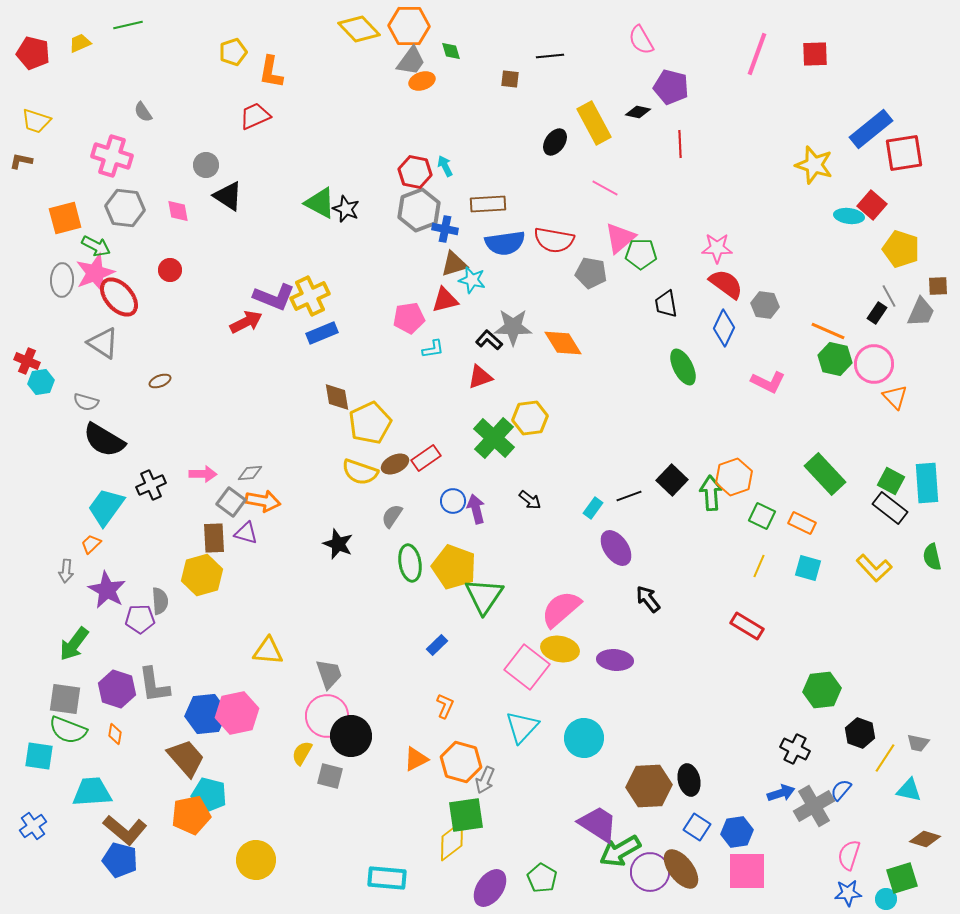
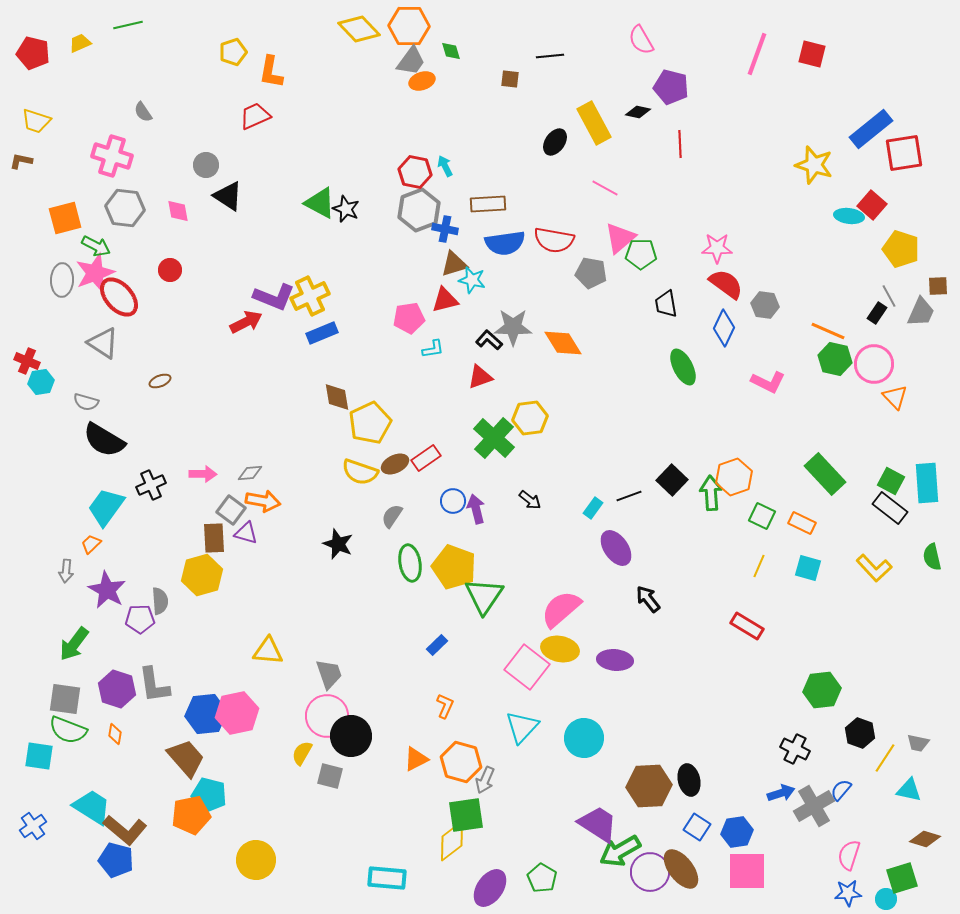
red square at (815, 54): moved 3 px left; rotated 16 degrees clockwise
gray square at (231, 502): moved 8 px down
cyan trapezoid at (92, 792): moved 15 px down; rotated 36 degrees clockwise
blue pentagon at (120, 860): moved 4 px left
